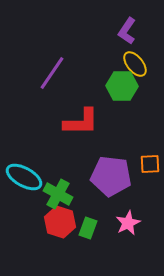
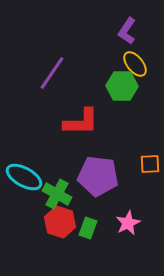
purple pentagon: moved 13 px left
green cross: moved 1 px left
